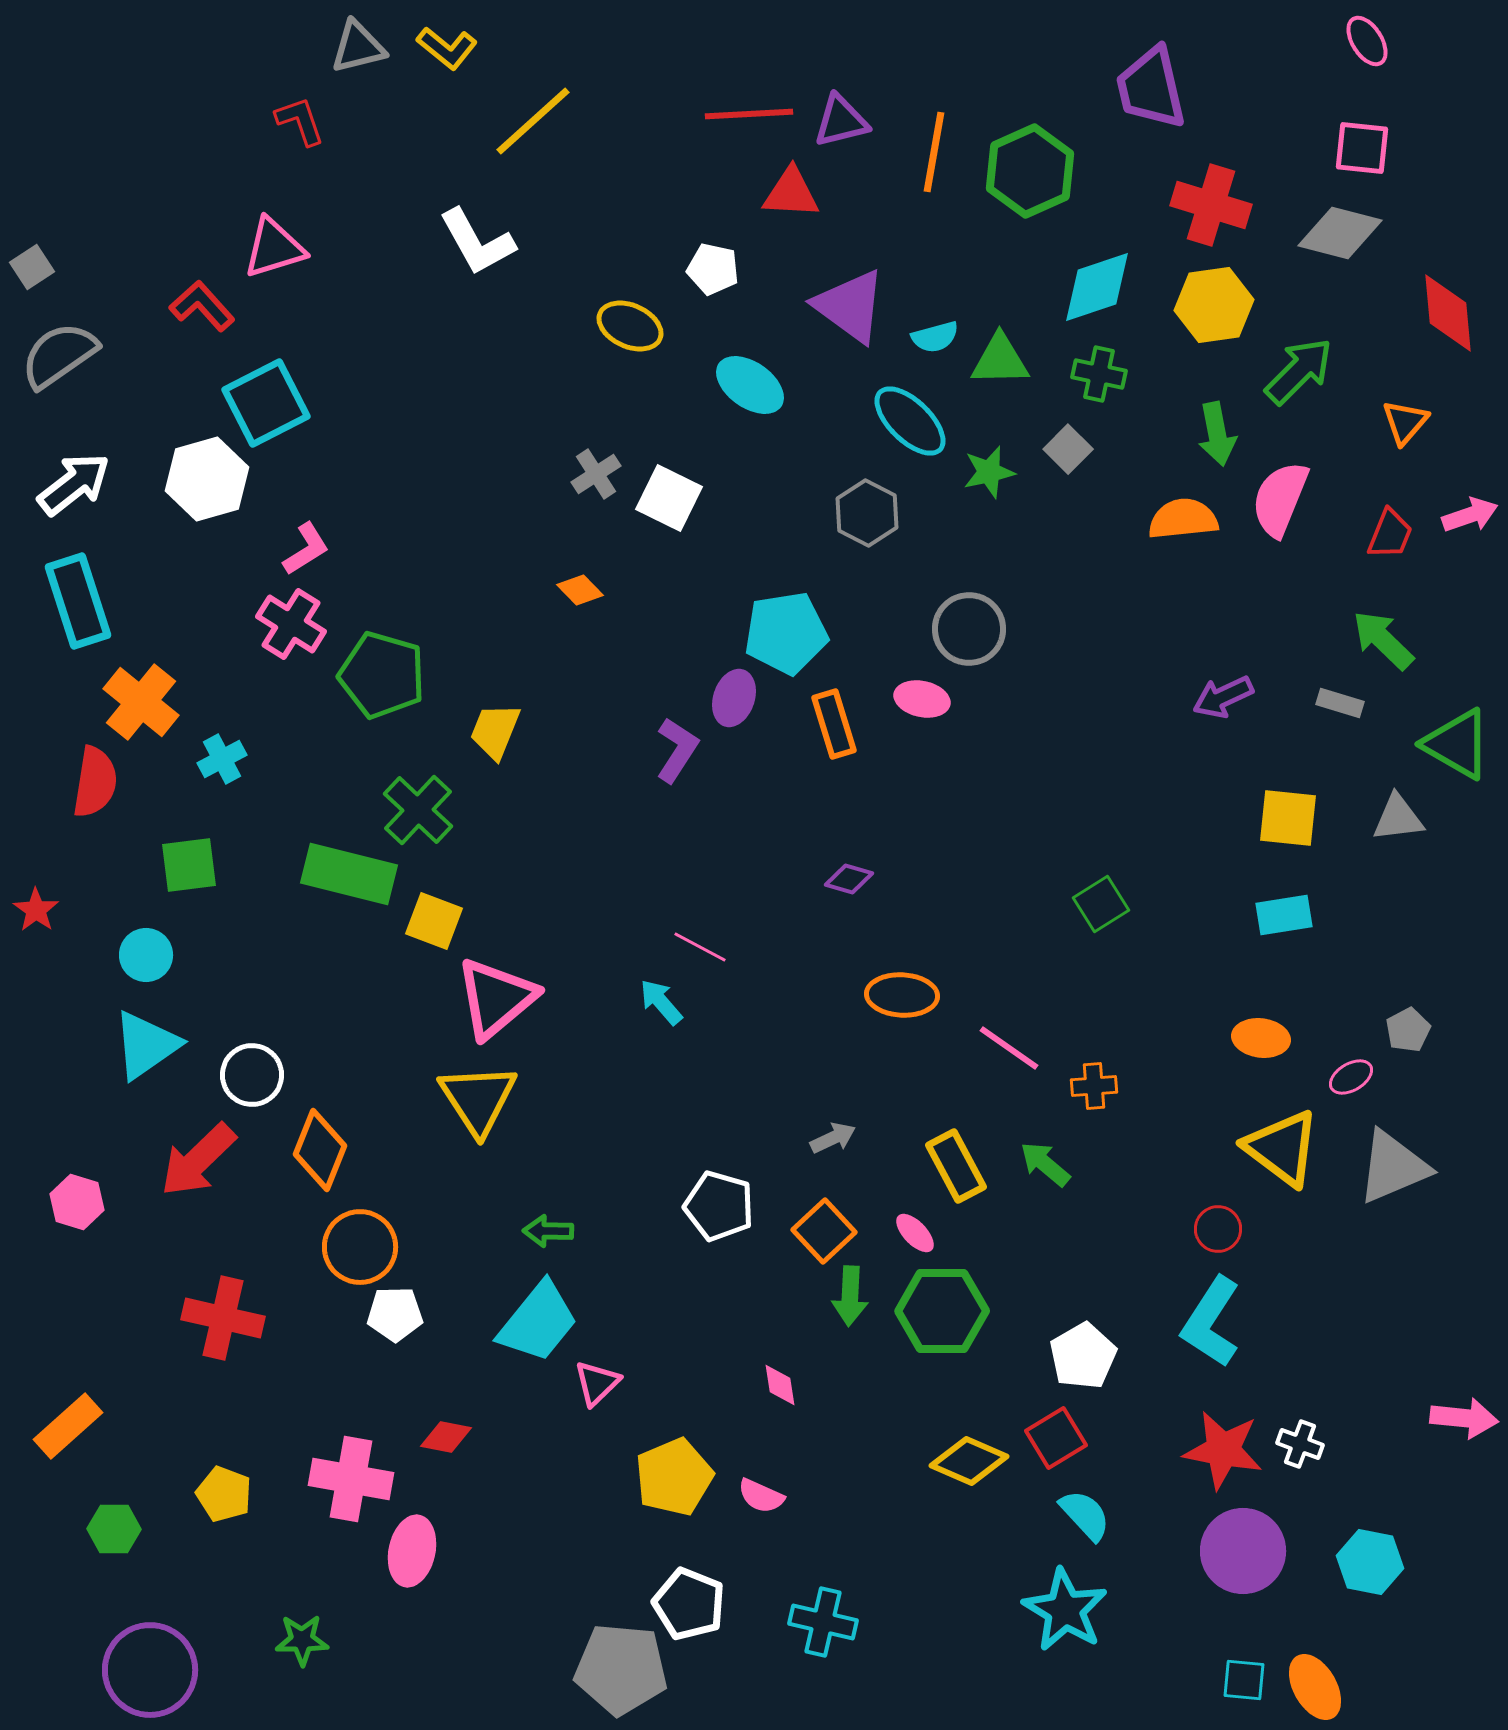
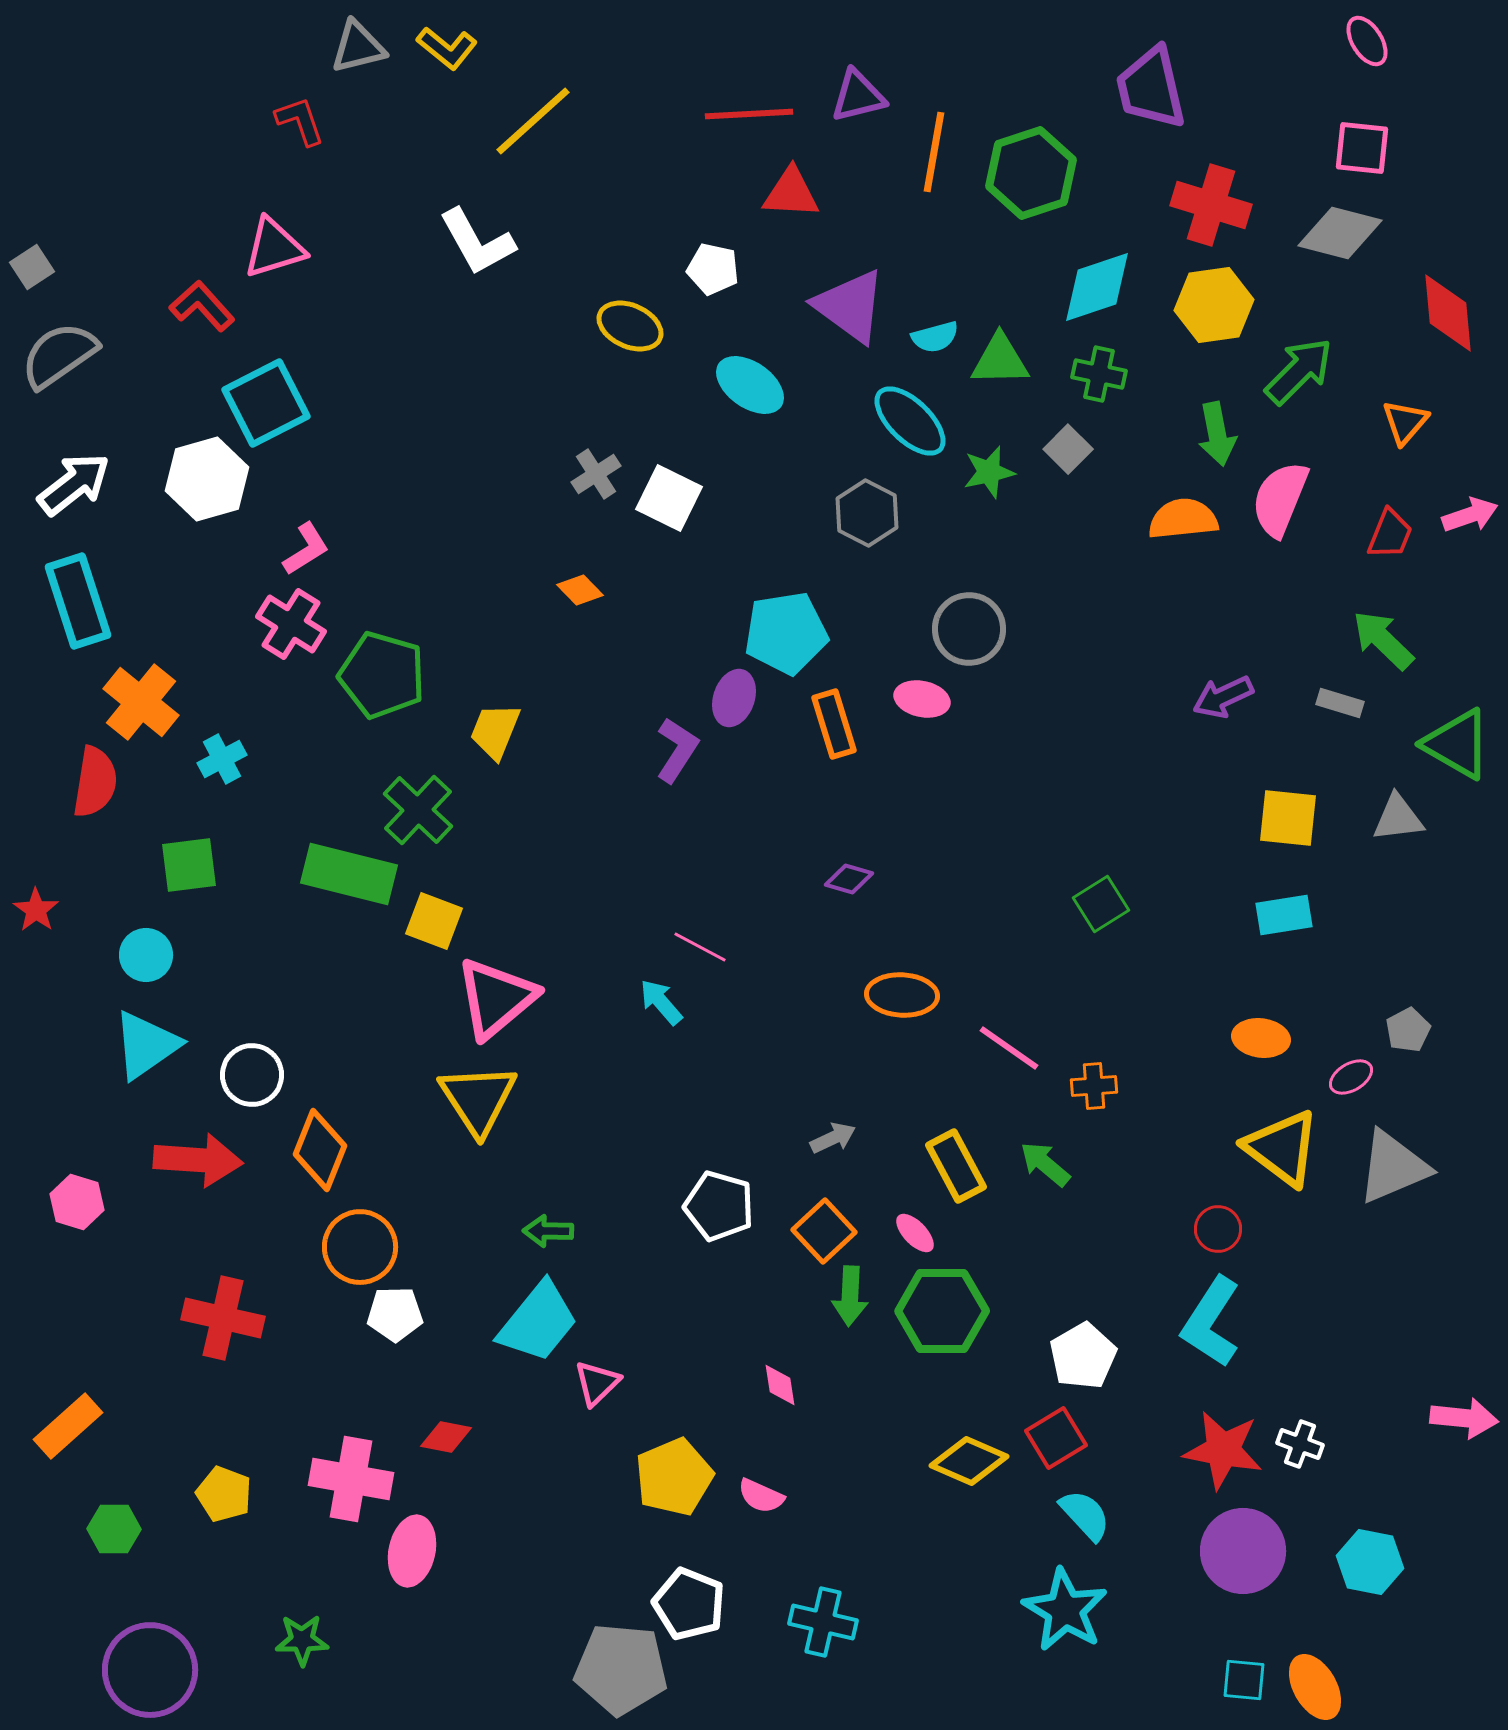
purple triangle at (841, 121): moved 17 px right, 25 px up
green hexagon at (1030, 171): moved 1 px right, 2 px down; rotated 6 degrees clockwise
red arrow at (198, 1160): rotated 132 degrees counterclockwise
